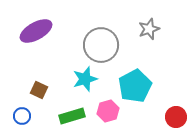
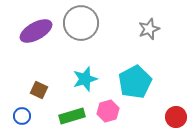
gray circle: moved 20 px left, 22 px up
cyan pentagon: moved 4 px up
